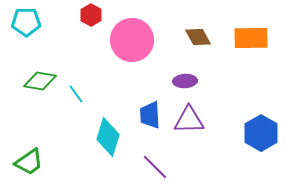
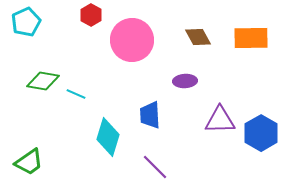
cyan pentagon: rotated 24 degrees counterclockwise
green diamond: moved 3 px right
cyan line: rotated 30 degrees counterclockwise
purple triangle: moved 31 px right
